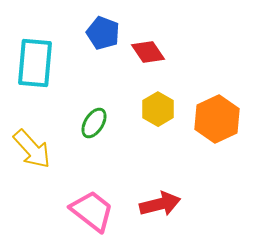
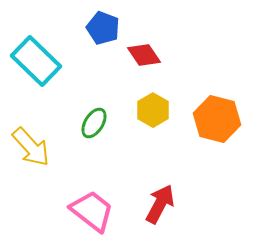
blue pentagon: moved 5 px up
red diamond: moved 4 px left, 3 px down
cyan rectangle: moved 1 px right, 2 px up; rotated 51 degrees counterclockwise
yellow hexagon: moved 5 px left, 1 px down
orange hexagon: rotated 21 degrees counterclockwise
yellow arrow: moved 1 px left, 2 px up
red arrow: rotated 48 degrees counterclockwise
